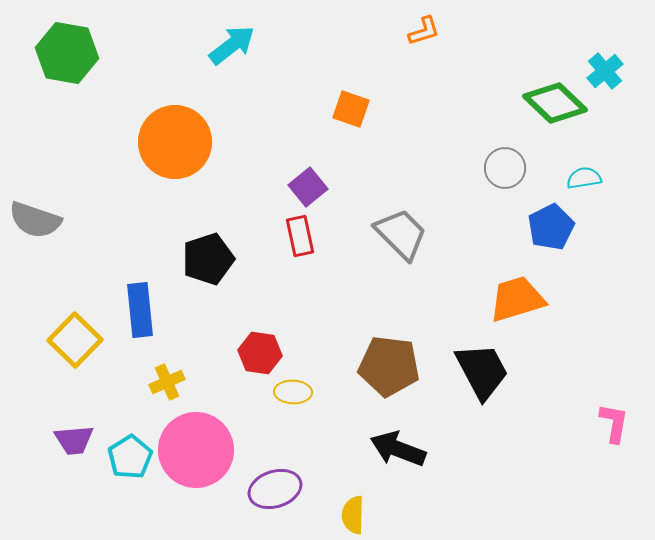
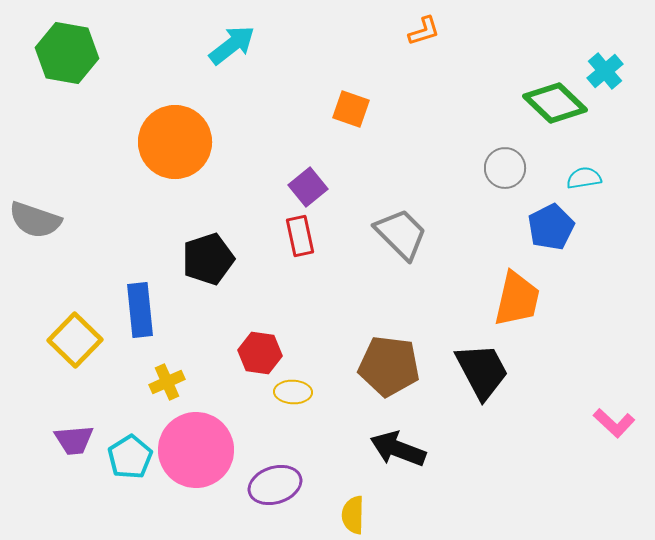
orange trapezoid: rotated 120 degrees clockwise
pink L-shape: rotated 123 degrees clockwise
purple ellipse: moved 4 px up
